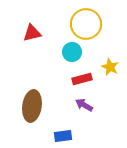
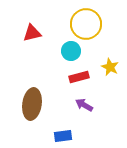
cyan circle: moved 1 px left, 1 px up
red rectangle: moved 3 px left, 2 px up
brown ellipse: moved 2 px up
